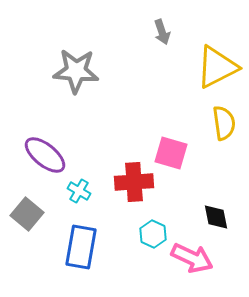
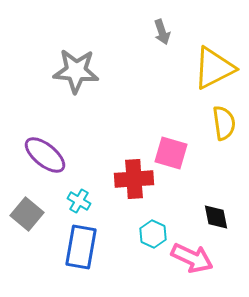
yellow triangle: moved 3 px left, 1 px down
red cross: moved 3 px up
cyan cross: moved 10 px down
